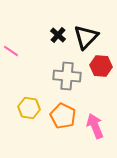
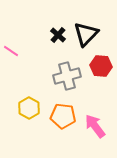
black triangle: moved 3 px up
gray cross: rotated 20 degrees counterclockwise
yellow hexagon: rotated 20 degrees clockwise
orange pentagon: rotated 20 degrees counterclockwise
pink arrow: rotated 15 degrees counterclockwise
